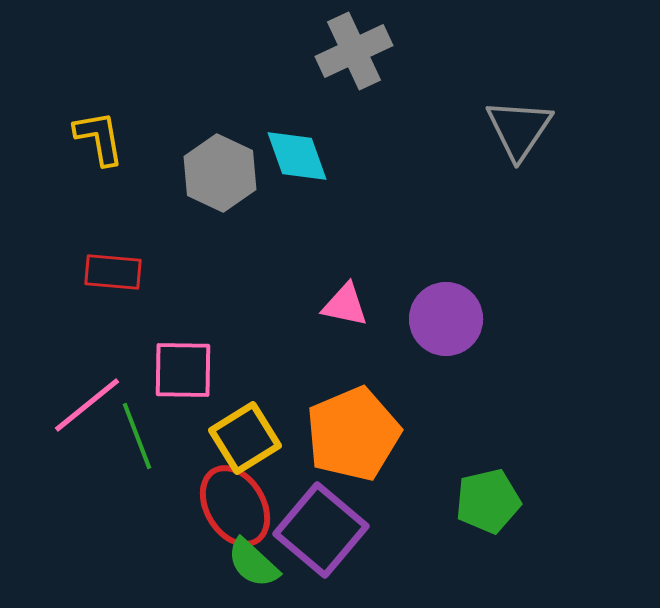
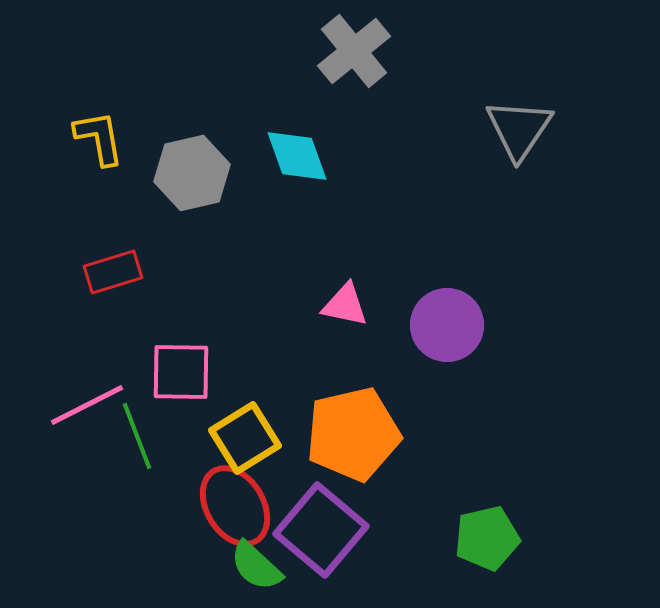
gray cross: rotated 14 degrees counterclockwise
gray hexagon: moved 28 px left; rotated 22 degrees clockwise
red rectangle: rotated 22 degrees counterclockwise
purple circle: moved 1 px right, 6 px down
pink square: moved 2 px left, 2 px down
pink line: rotated 12 degrees clockwise
orange pentagon: rotated 10 degrees clockwise
green pentagon: moved 1 px left, 37 px down
green semicircle: moved 3 px right, 3 px down
